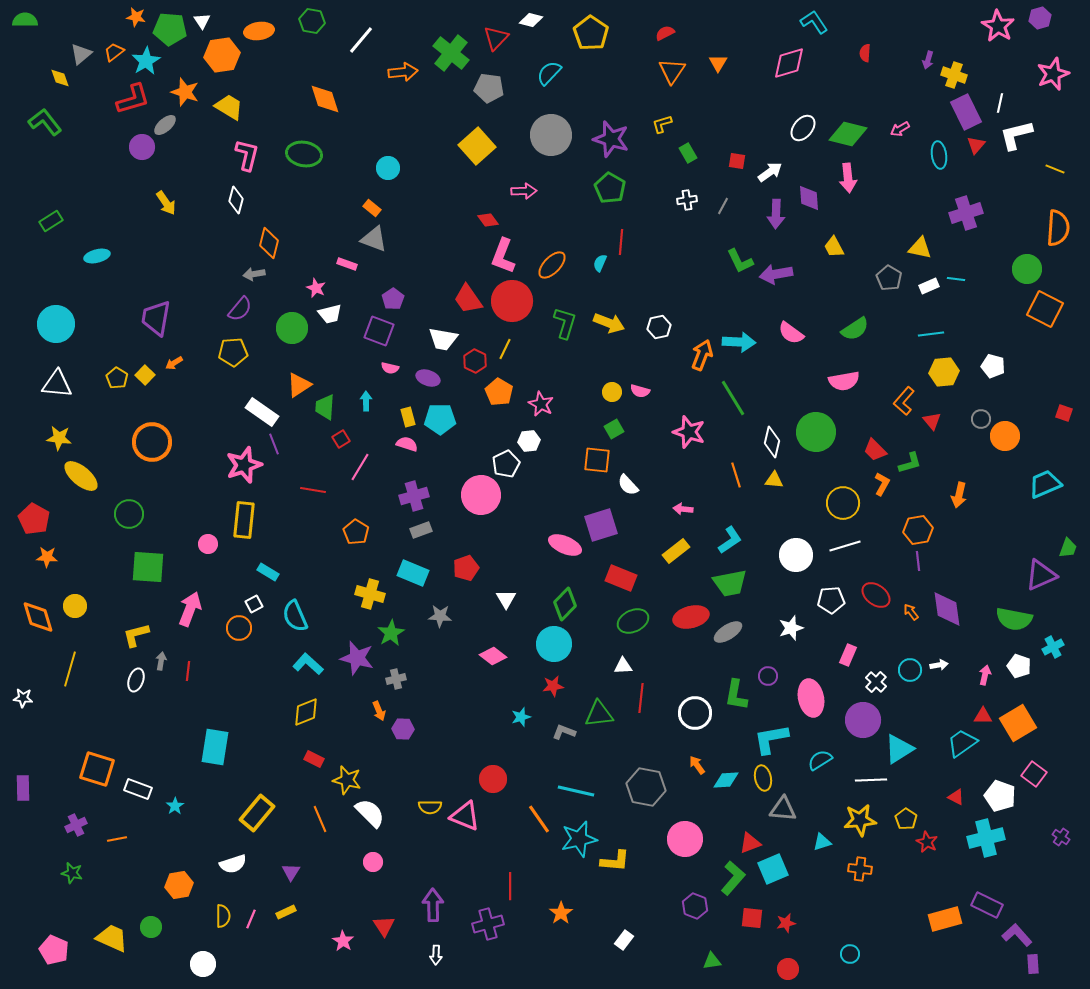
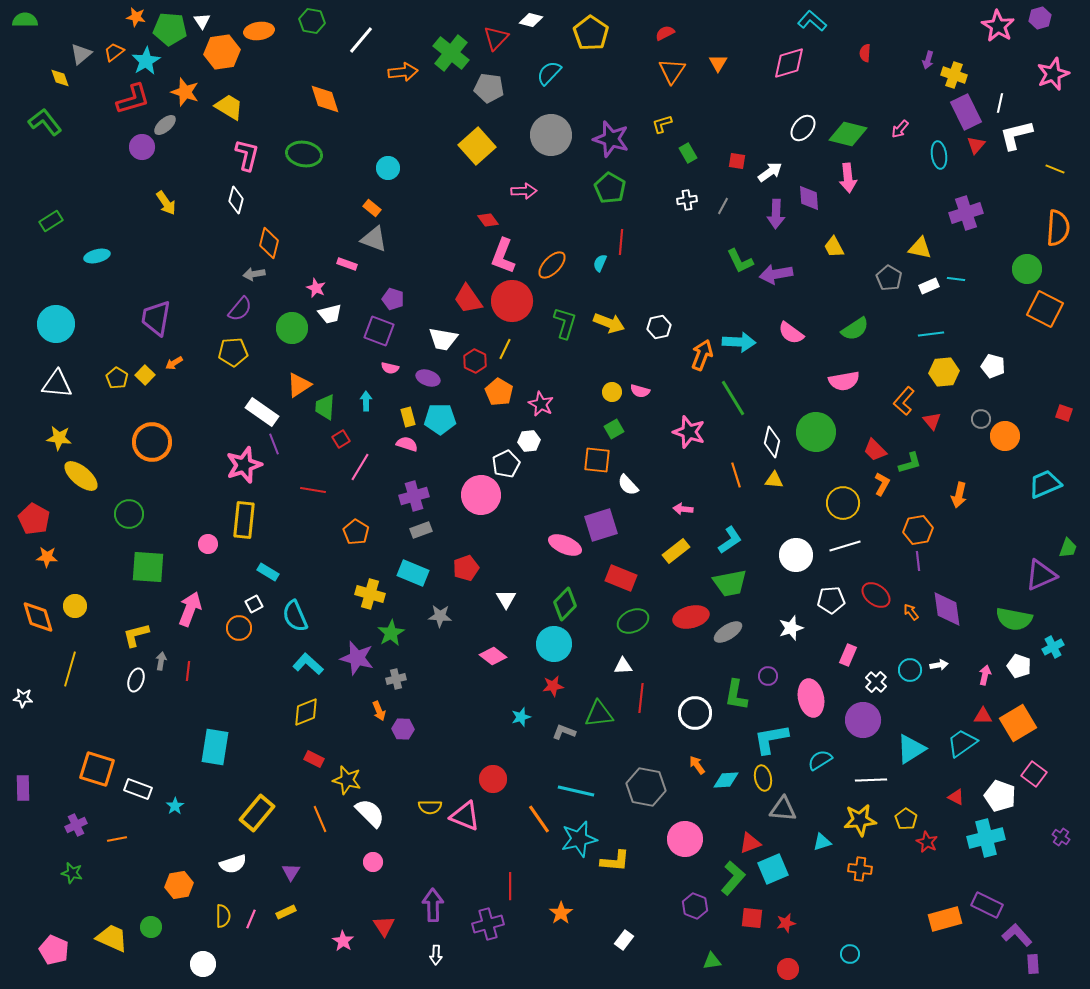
cyan L-shape at (814, 22): moved 2 px left, 1 px up; rotated 16 degrees counterclockwise
orange hexagon at (222, 55): moved 3 px up
pink arrow at (900, 129): rotated 18 degrees counterclockwise
purple pentagon at (393, 299): rotated 20 degrees counterclockwise
cyan triangle at (899, 749): moved 12 px right
